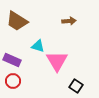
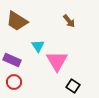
brown arrow: rotated 56 degrees clockwise
cyan triangle: rotated 40 degrees clockwise
red circle: moved 1 px right, 1 px down
black square: moved 3 px left
